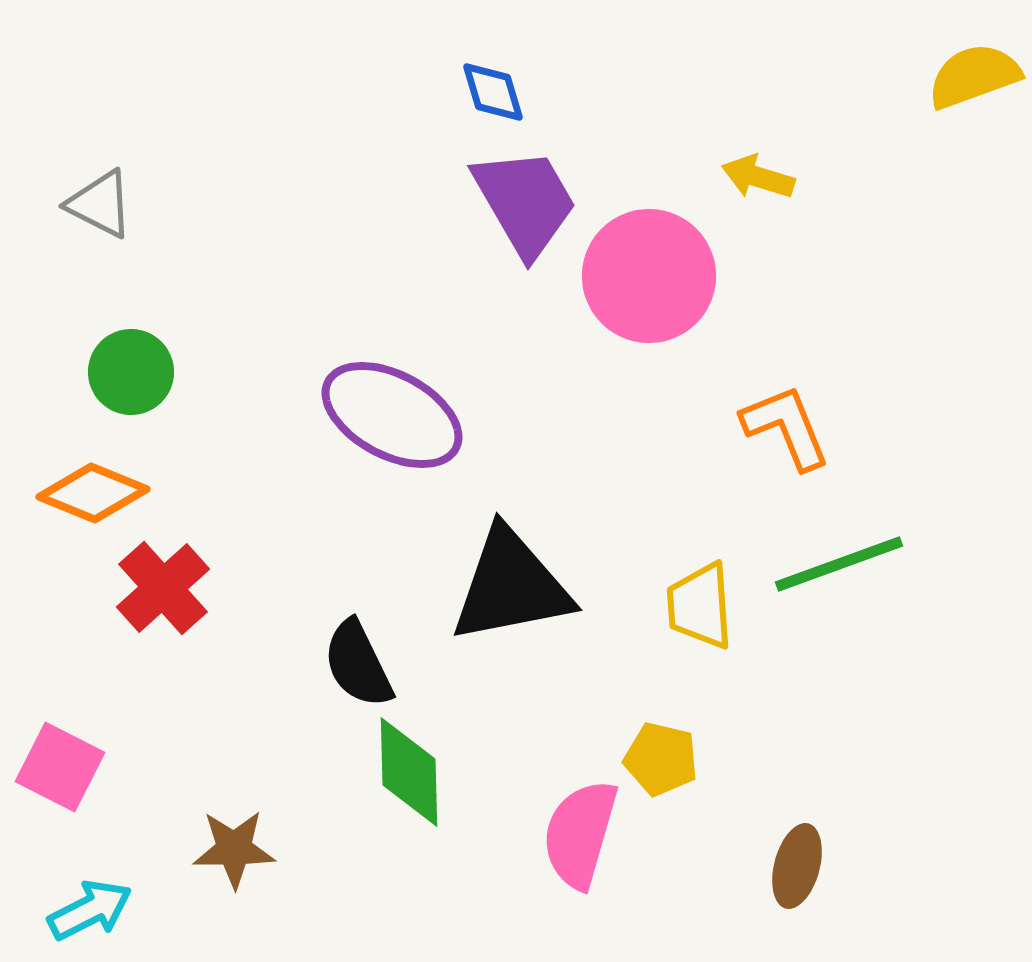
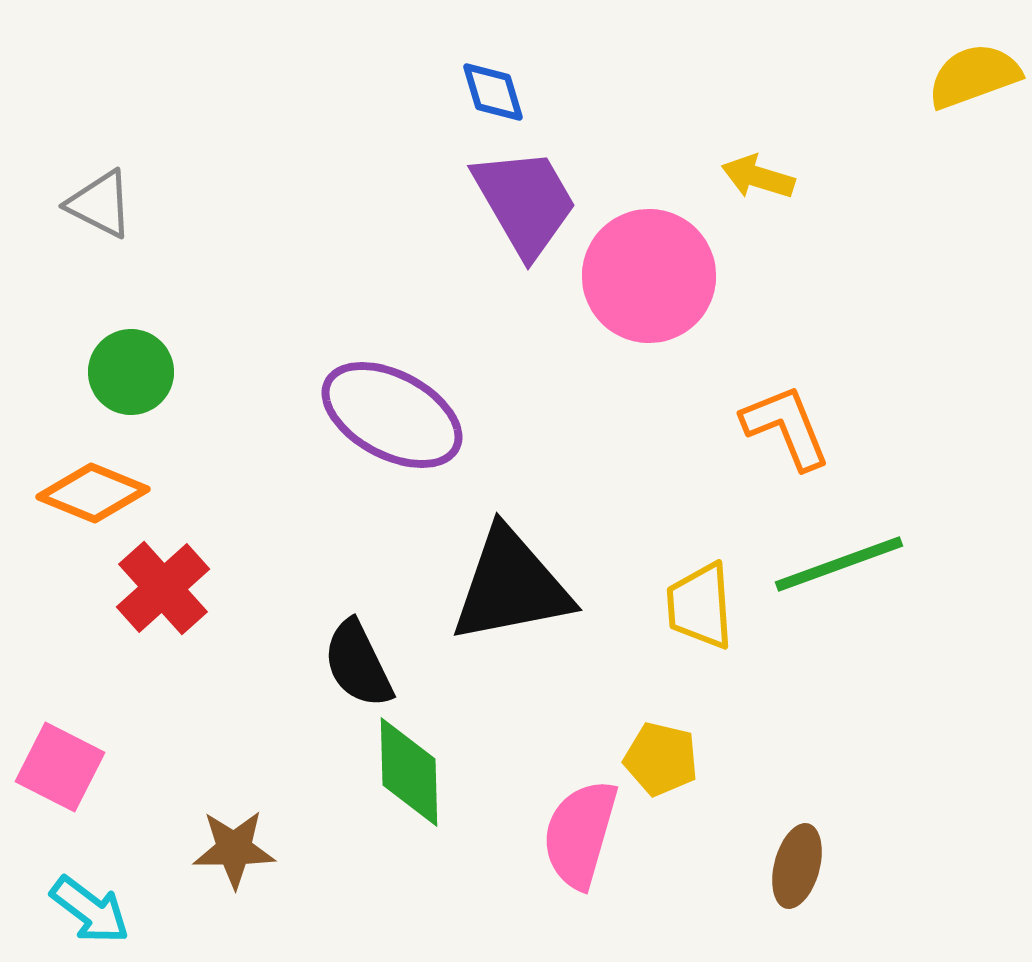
cyan arrow: rotated 64 degrees clockwise
